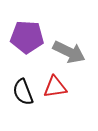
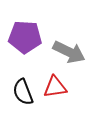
purple pentagon: moved 2 px left
